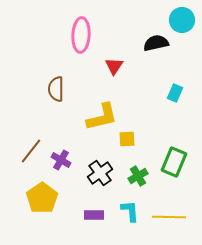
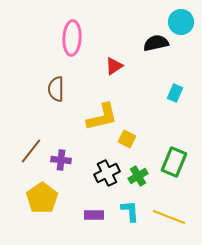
cyan circle: moved 1 px left, 2 px down
pink ellipse: moved 9 px left, 3 px down
red triangle: rotated 24 degrees clockwise
yellow square: rotated 30 degrees clockwise
purple cross: rotated 24 degrees counterclockwise
black cross: moved 7 px right; rotated 10 degrees clockwise
yellow line: rotated 20 degrees clockwise
